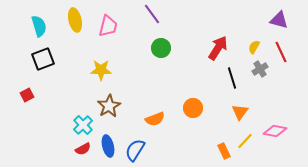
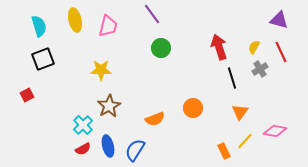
red arrow: moved 1 px right, 1 px up; rotated 50 degrees counterclockwise
